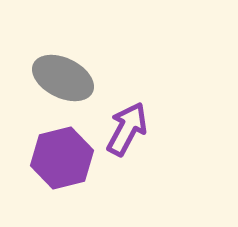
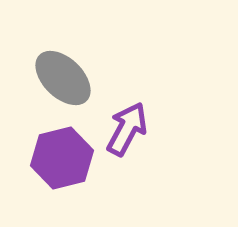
gray ellipse: rotated 18 degrees clockwise
